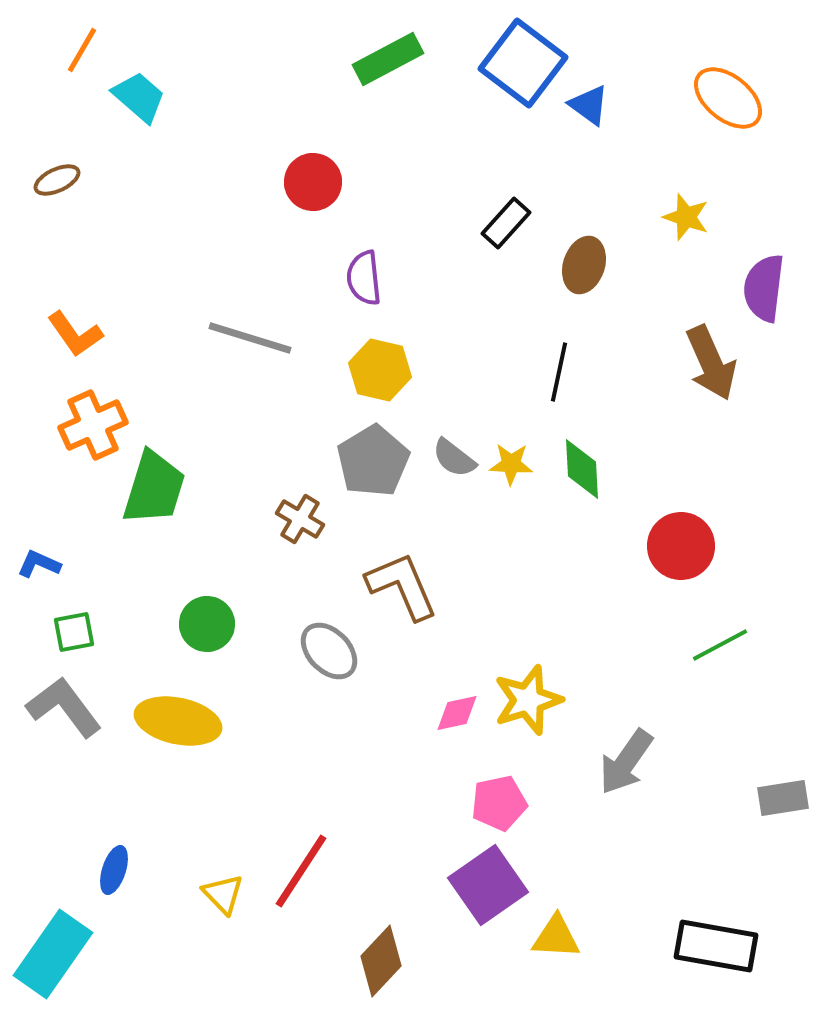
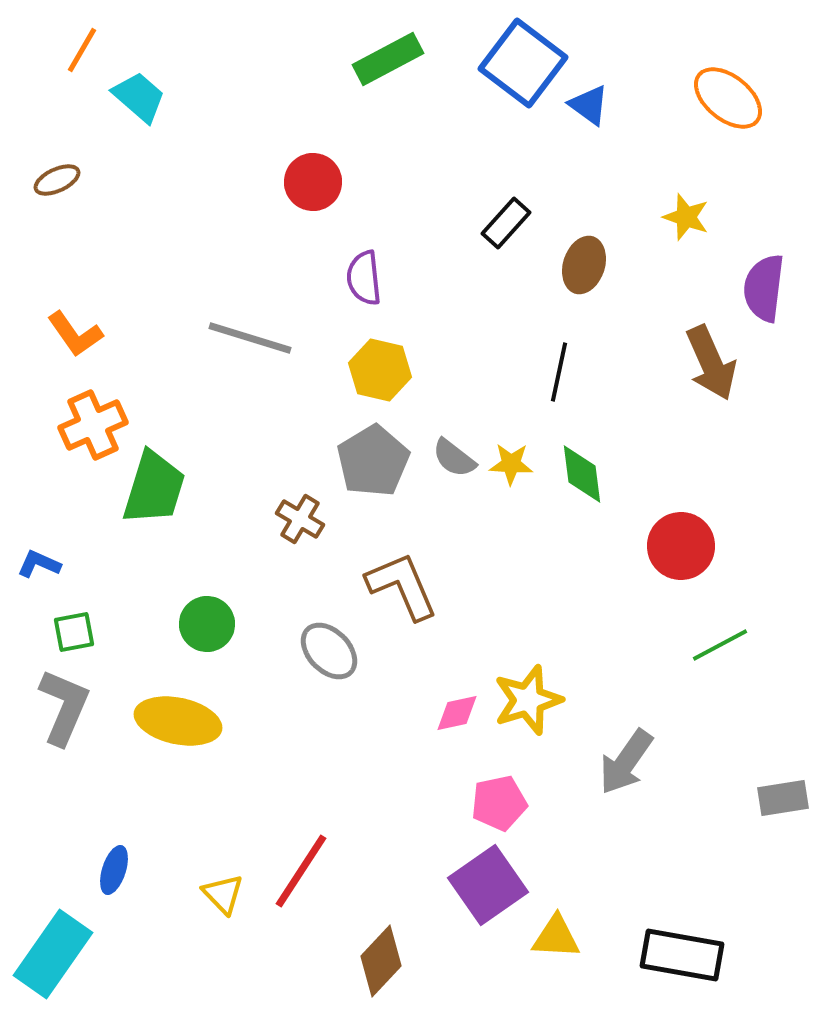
green diamond at (582, 469): moved 5 px down; rotated 4 degrees counterclockwise
gray L-shape at (64, 707): rotated 60 degrees clockwise
black rectangle at (716, 946): moved 34 px left, 9 px down
